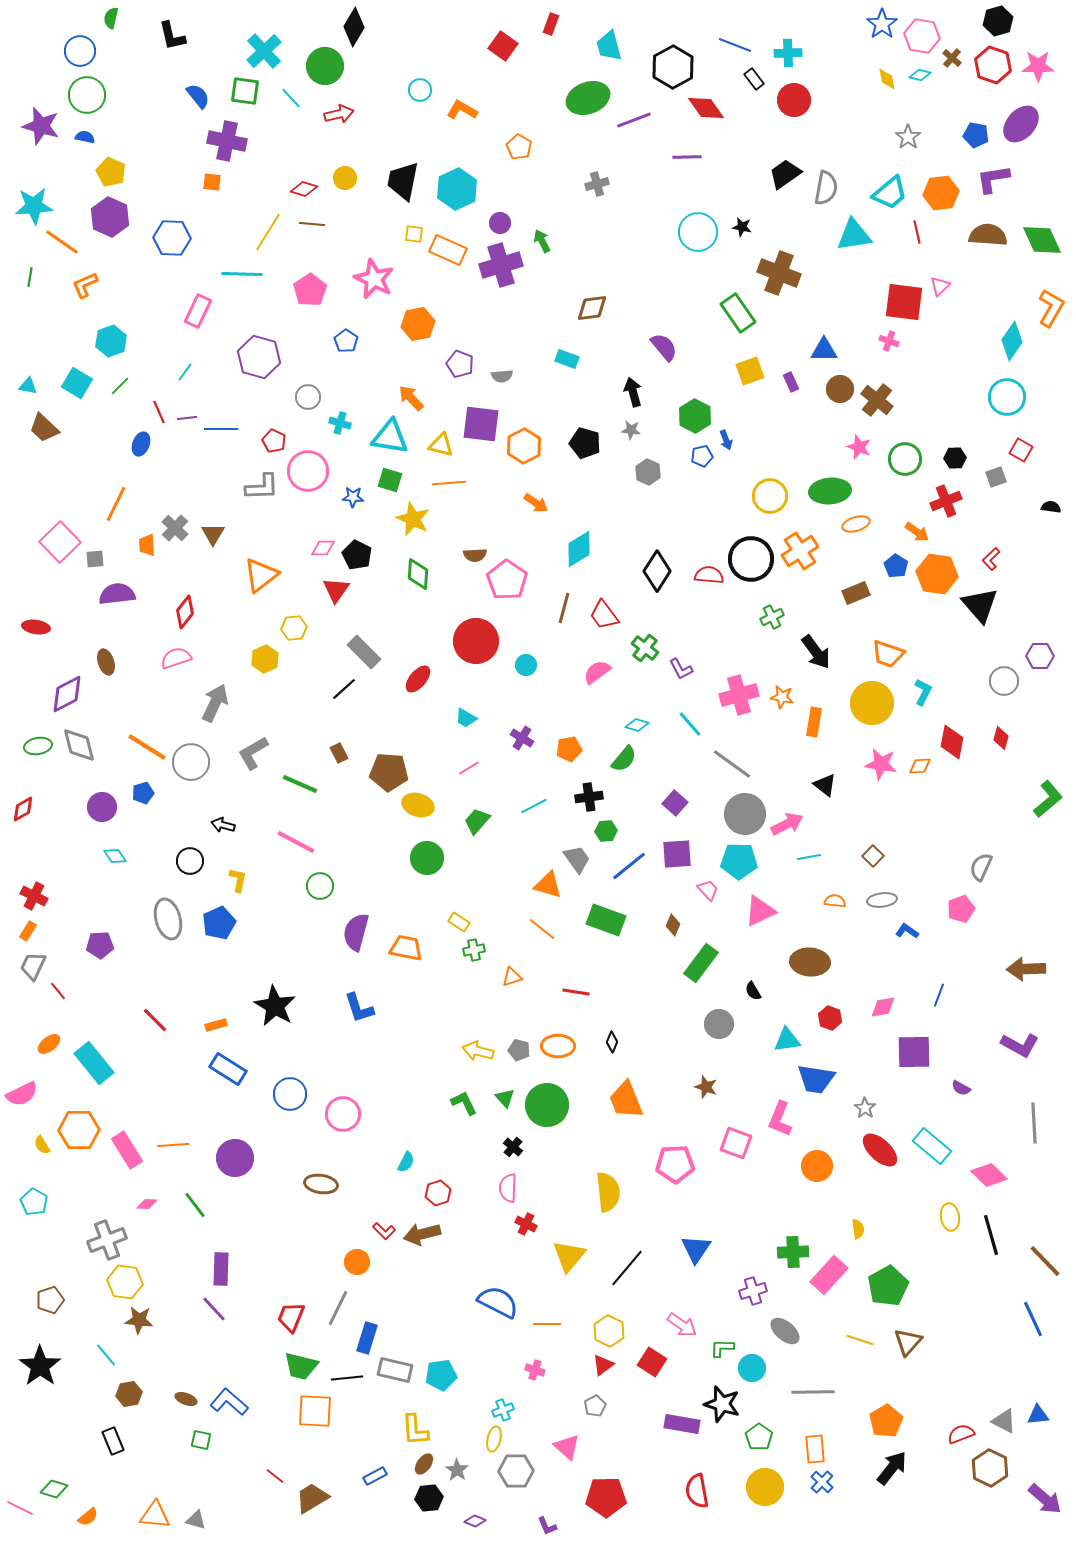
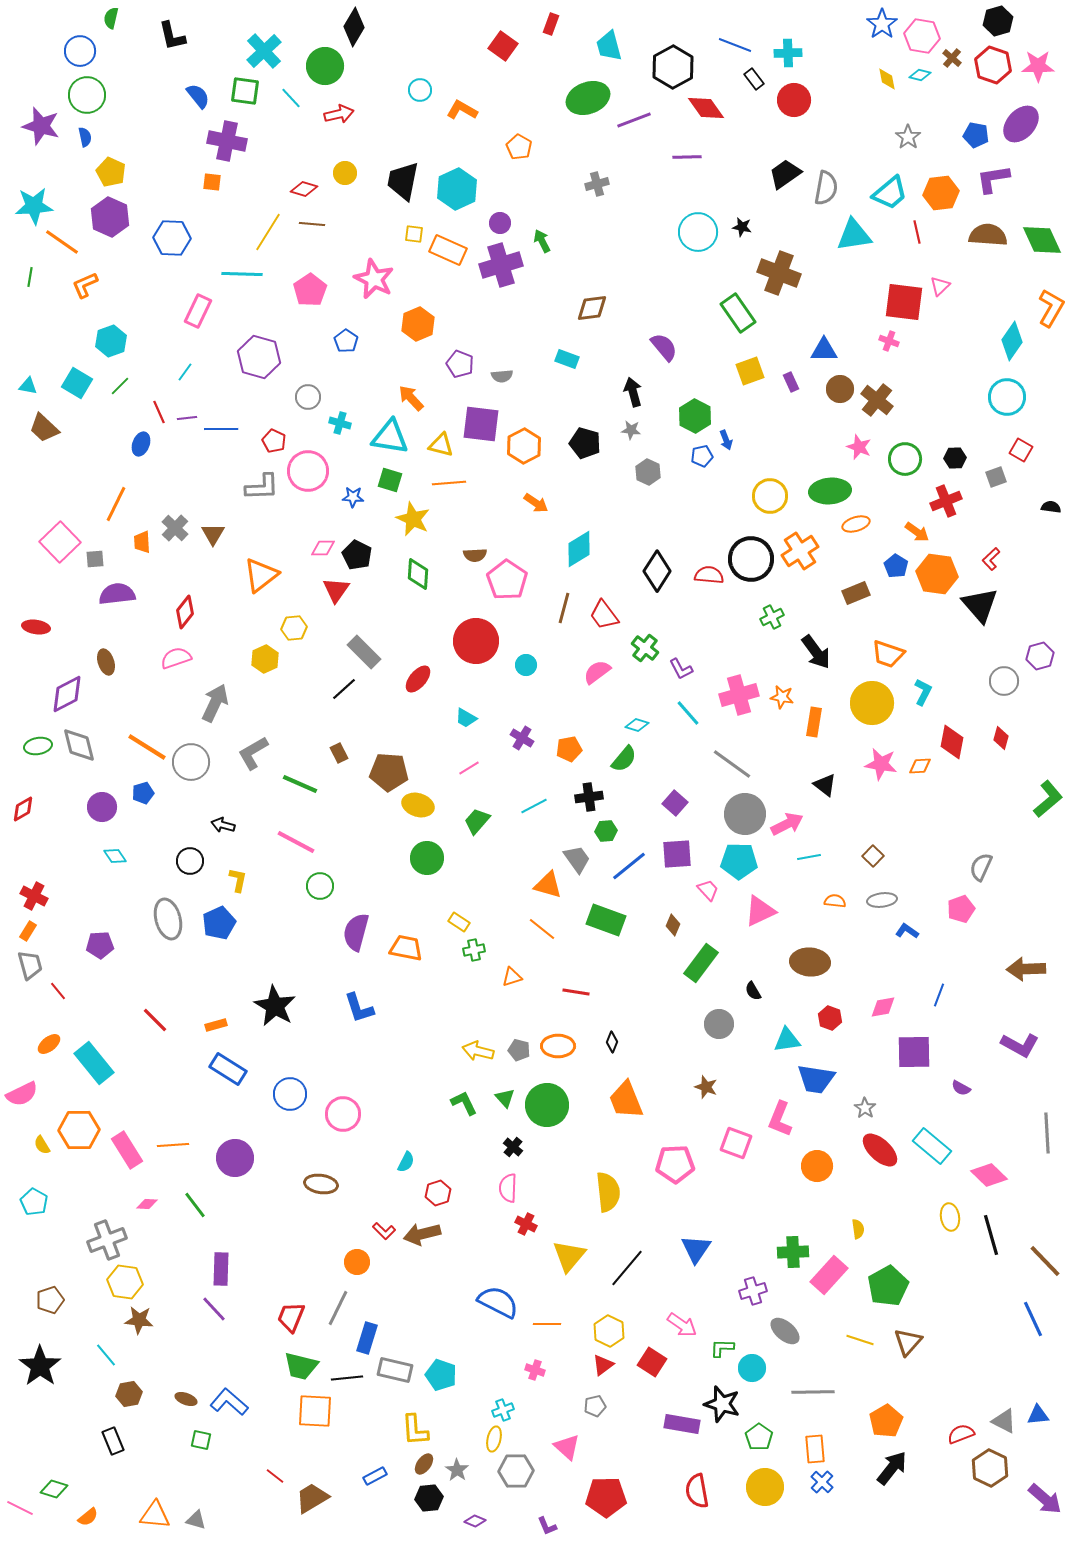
blue semicircle at (85, 137): rotated 66 degrees clockwise
yellow circle at (345, 178): moved 5 px up
orange hexagon at (418, 324): rotated 12 degrees counterclockwise
orange trapezoid at (147, 545): moved 5 px left, 3 px up
purple hexagon at (1040, 656): rotated 16 degrees counterclockwise
cyan line at (690, 724): moved 2 px left, 11 px up
gray trapezoid at (33, 966): moved 3 px left, 1 px up; rotated 140 degrees clockwise
gray line at (1034, 1123): moved 13 px right, 10 px down
cyan pentagon at (441, 1375): rotated 28 degrees clockwise
gray pentagon at (595, 1406): rotated 15 degrees clockwise
